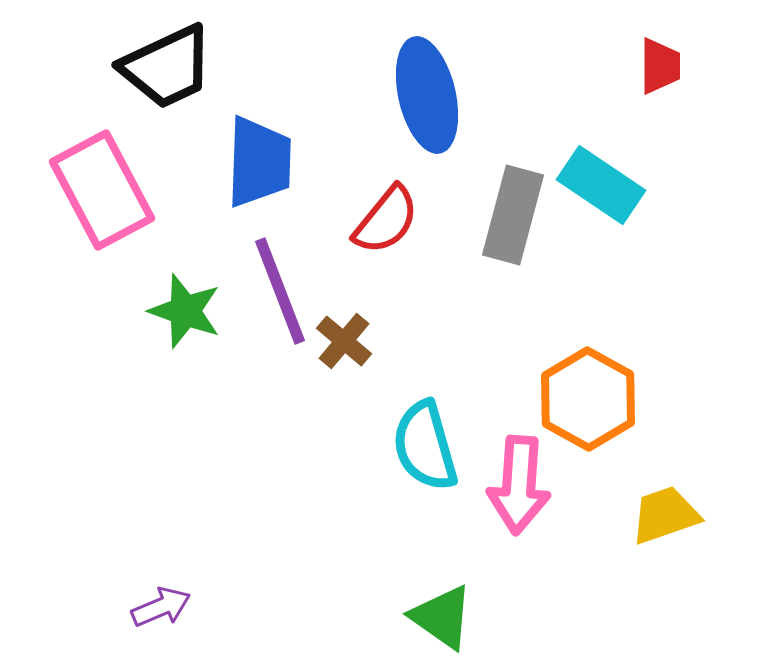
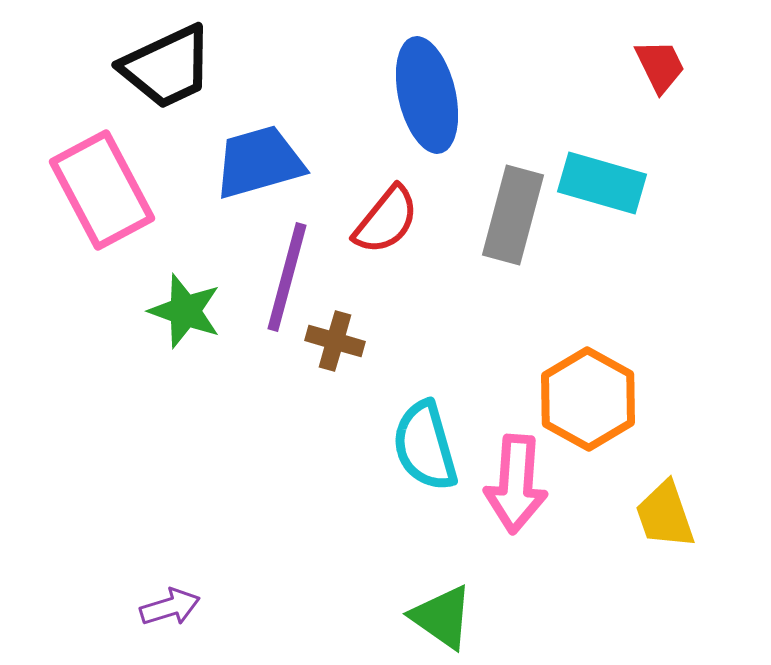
red trapezoid: rotated 26 degrees counterclockwise
blue trapezoid: rotated 108 degrees counterclockwise
cyan rectangle: moved 1 px right, 2 px up; rotated 18 degrees counterclockwise
purple line: moved 7 px right, 14 px up; rotated 36 degrees clockwise
brown cross: moved 9 px left; rotated 24 degrees counterclockwise
pink arrow: moved 3 px left, 1 px up
yellow trapezoid: rotated 90 degrees counterclockwise
purple arrow: moved 9 px right; rotated 6 degrees clockwise
